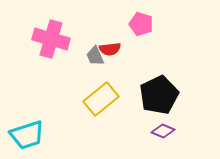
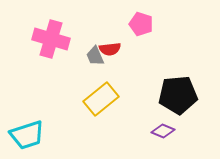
black pentagon: moved 19 px right; rotated 21 degrees clockwise
